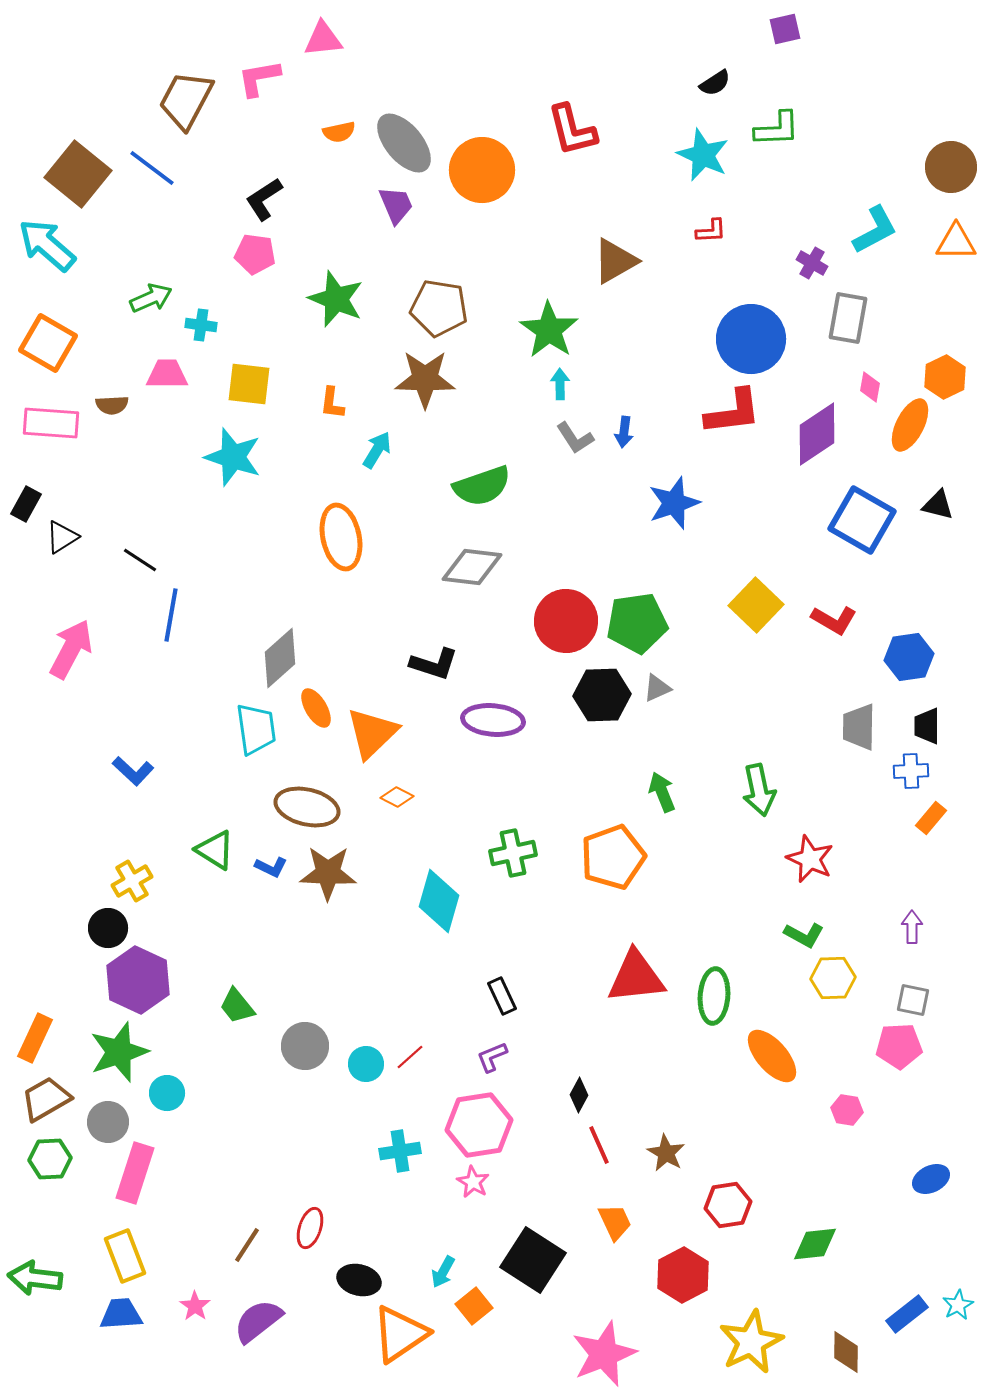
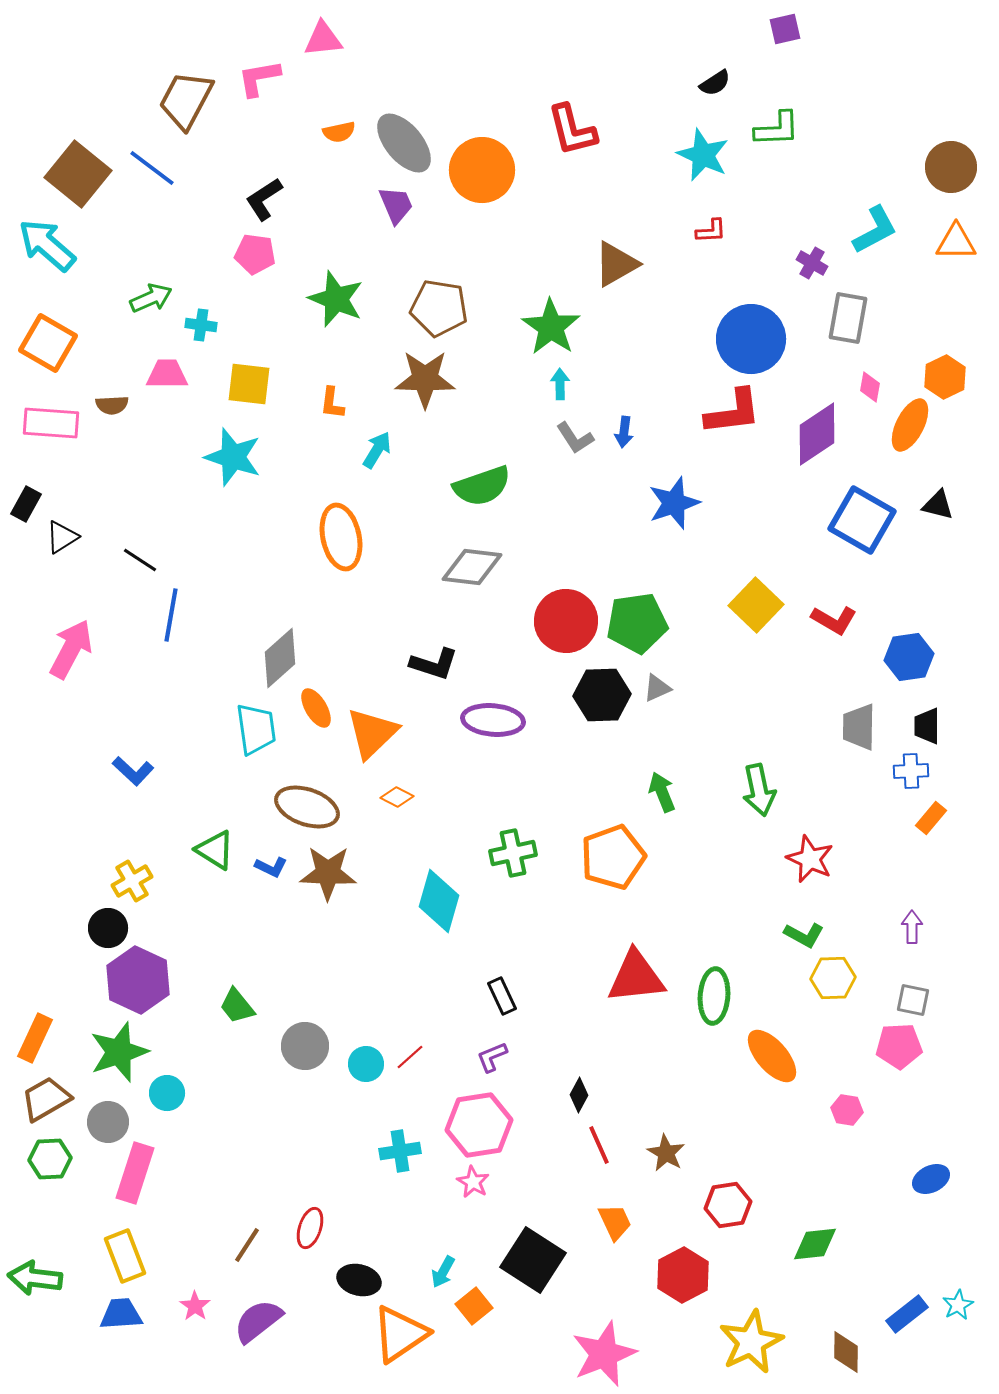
brown triangle at (615, 261): moved 1 px right, 3 px down
green star at (549, 330): moved 2 px right, 3 px up
brown ellipse at (307, 807): rotated 6 degrees clockwise
